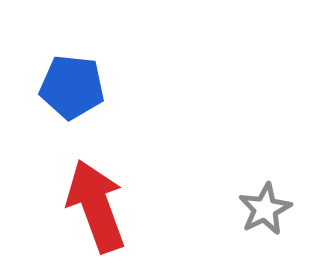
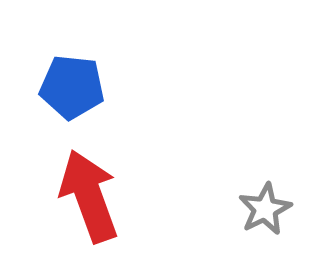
red arrow: moved 7 px left, 10 px up
